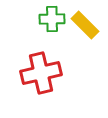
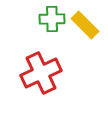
red cross: rotated 12 degrees counterclockwise
